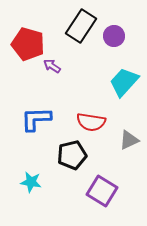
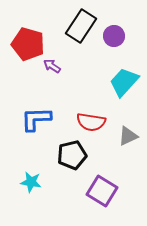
gray triangle: moved 1 px left, 4 px up
